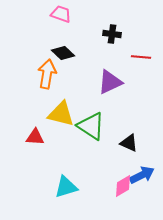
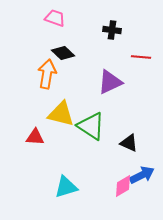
pink trapezoid: moved 6 px left, 4 px down
black cross: moved 4 px up
